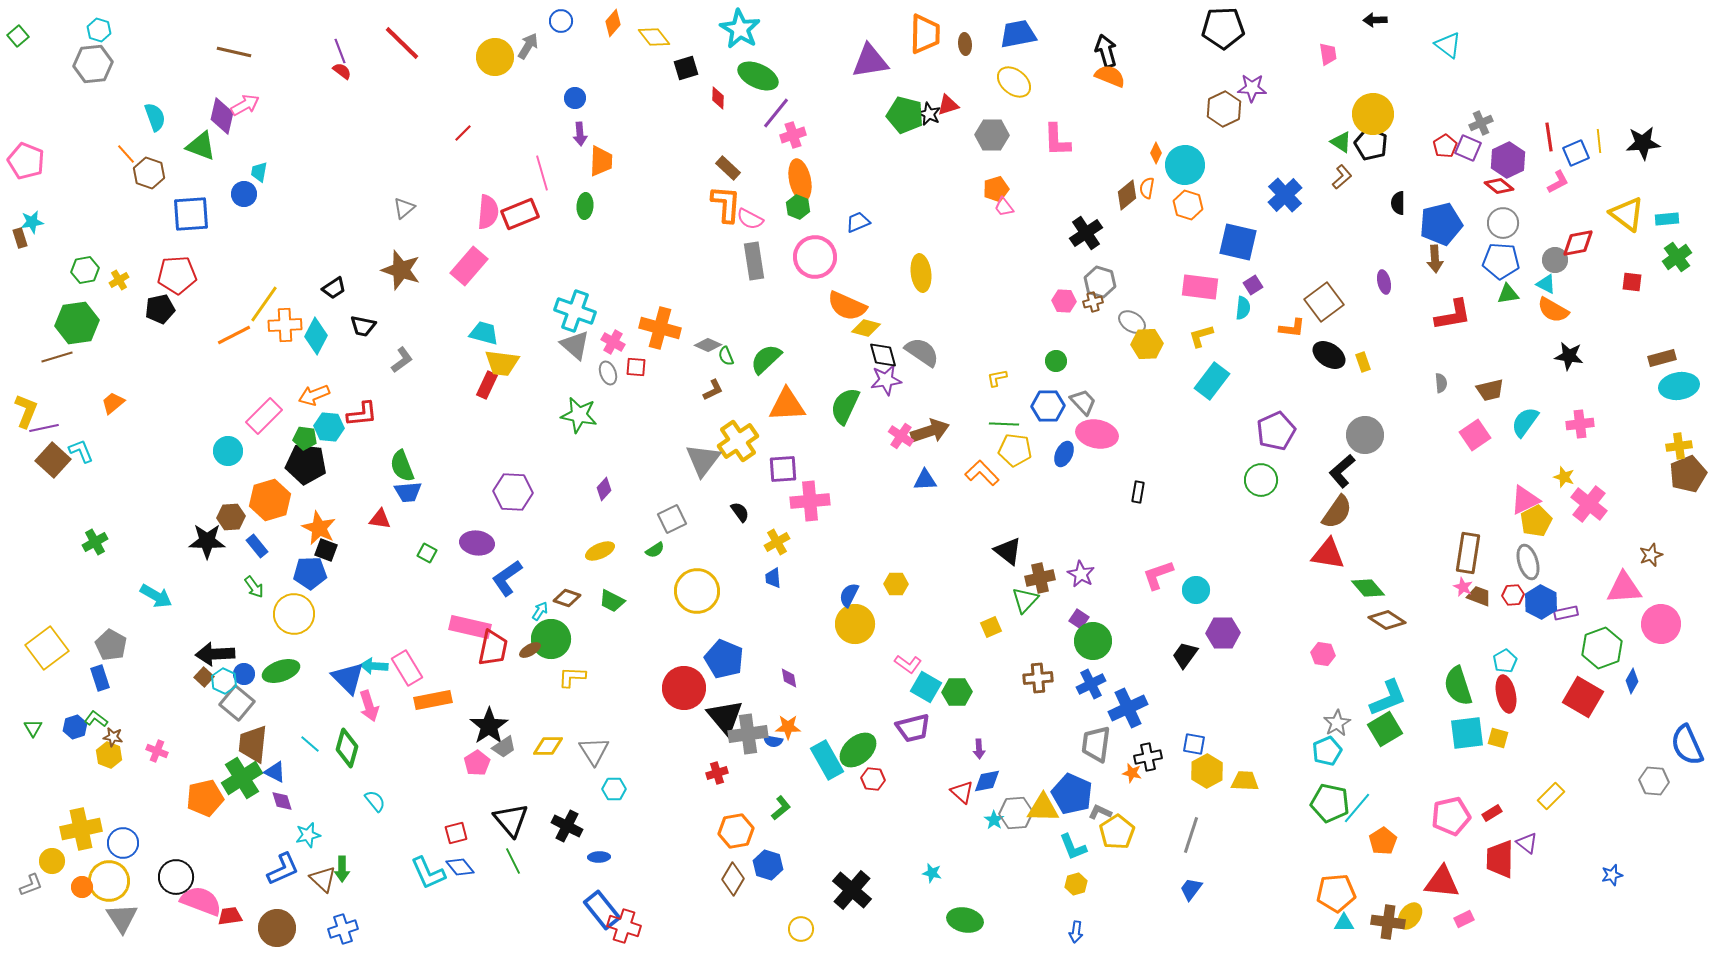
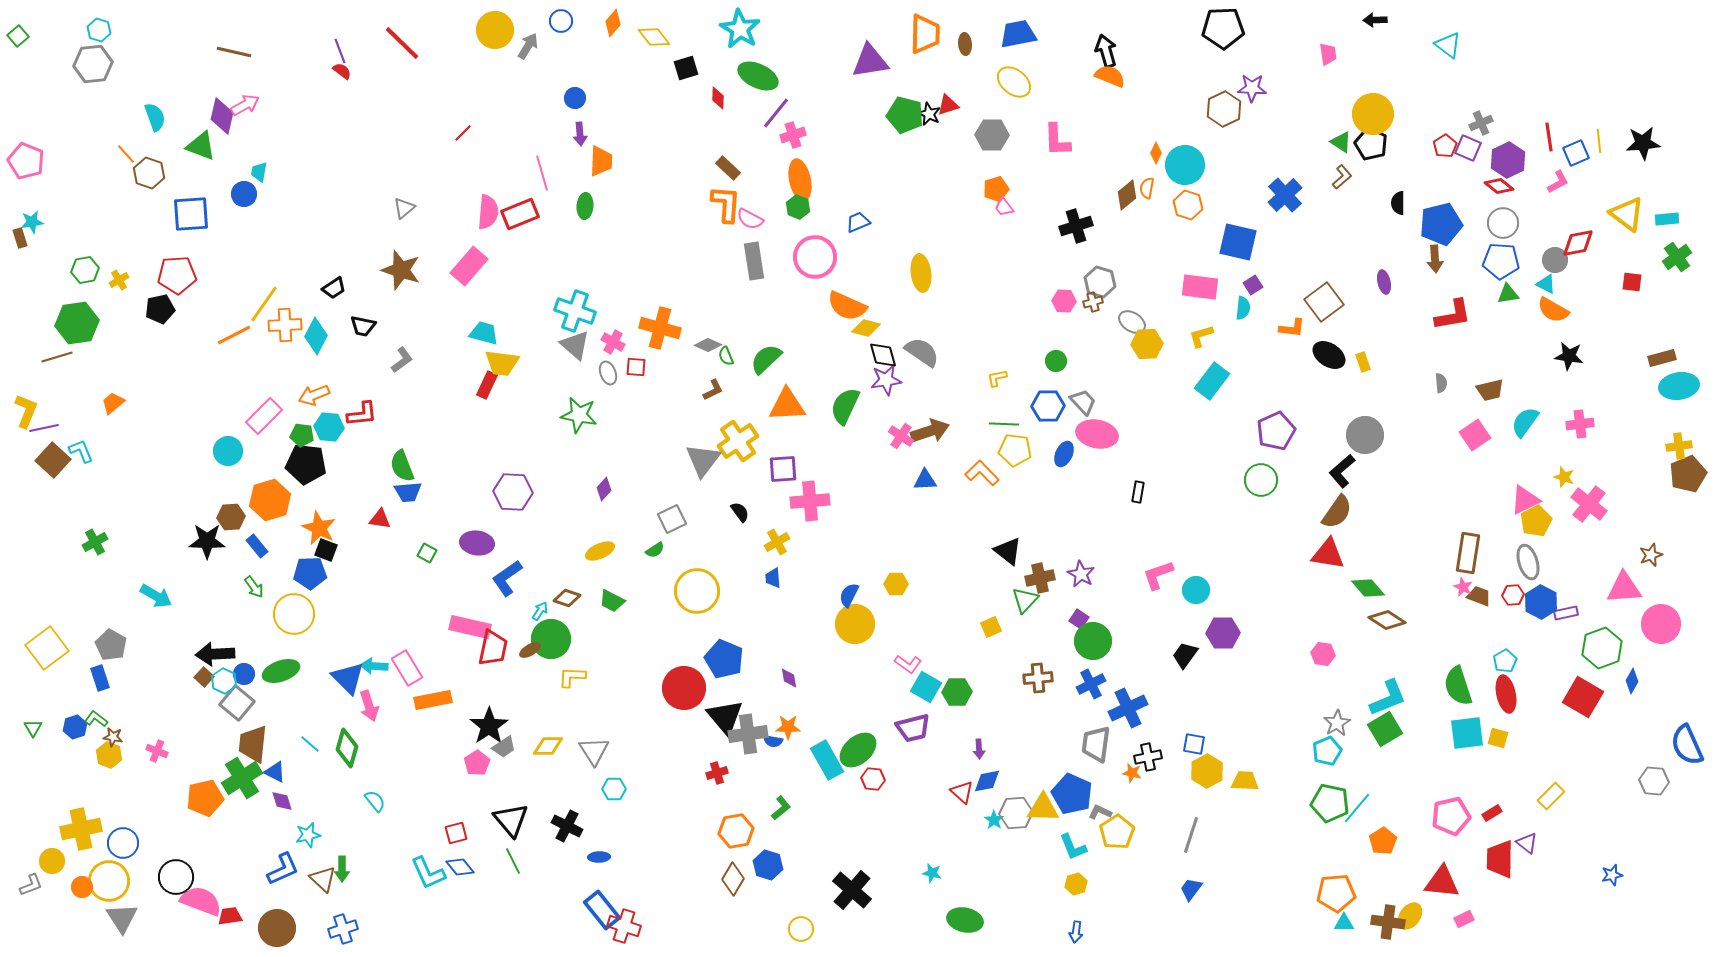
yellow circle at (495, 57): moved 27 px up
black cross at (1086, 233): moved 10 px left, 7 px up; rotated 16 degrees clockwise
green pentagon at (305, 438): moved 3 px left, 3 px up
